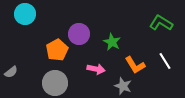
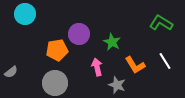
orange pentagon: rotated 20 degrees clockwise
pink arrow: moved 1 px right, 2 px up; rotated 114 degrees counterclockwise
gray star: moved 6 px left, 1 px up
